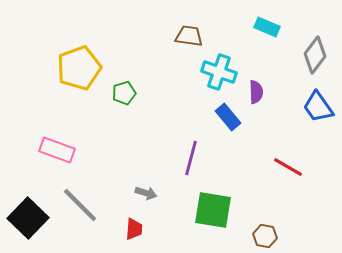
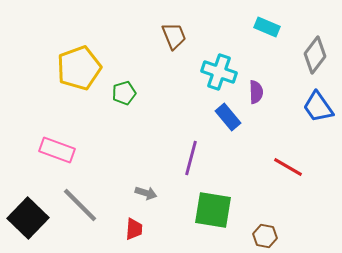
brown trapezoid: moved 15 px left; rotated 60 degrees clockwise
